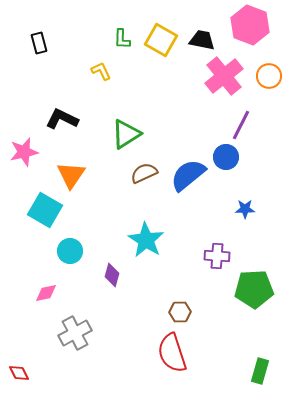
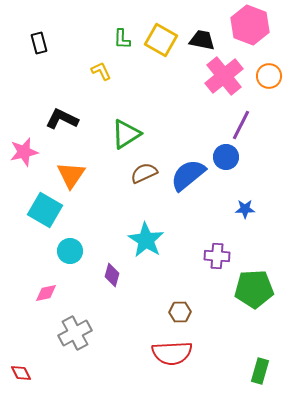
red semicircle: rotated 75 degrees counterclockwise
red diamond: moved 2 px right
